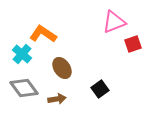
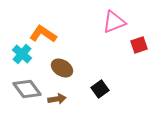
red square: moved 6 px right, 1 px down
brown ellipse: rotated 25 degrees counterclockwise
gray diamond: moved 3 px right, 1 px down
